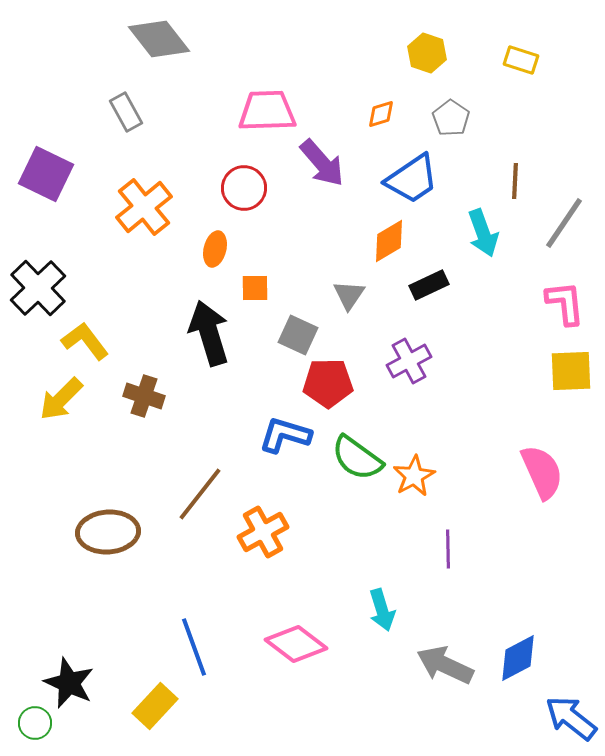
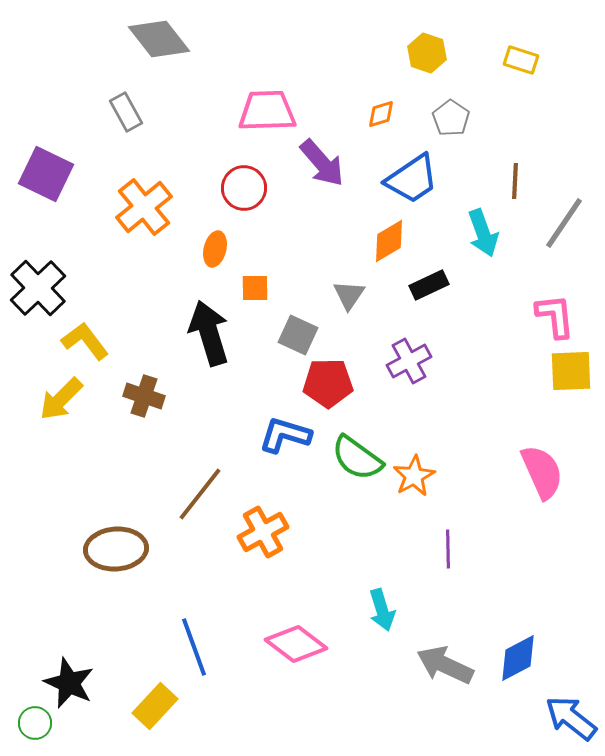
pink L-shape at (565, 303): moved 10 px left, 13 px down
brown ellipse at (108, 532): moved 8 px right, 17 px down
